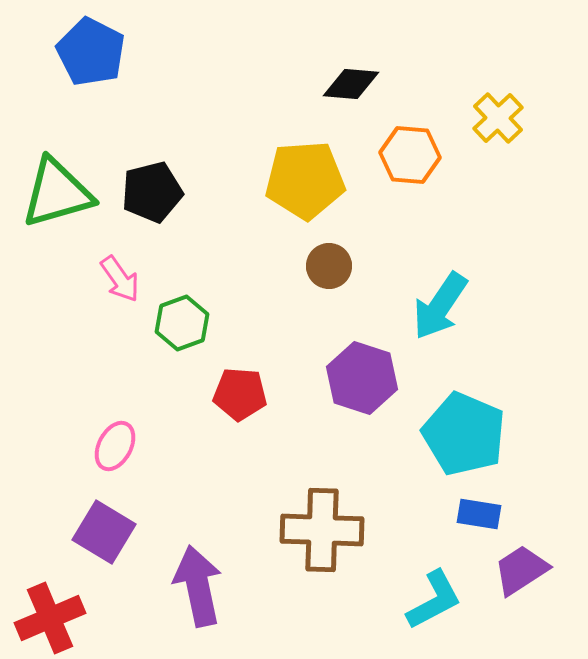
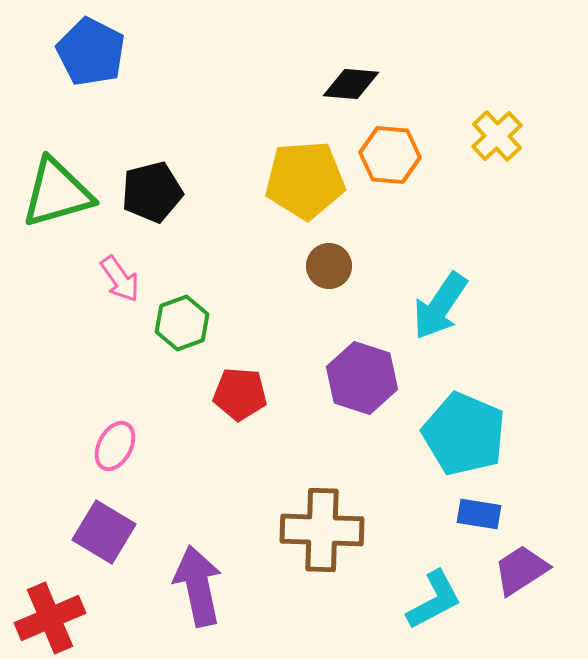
yellow cross: moved 1 px left, 18 px down
orange hexagon: moved 20 px left
